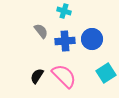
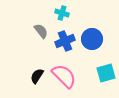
cyan cross: moved 2 px left, 2 px down
blue cross: rotated 18 degrees counterclockwise
cyan square: rotated 18 degrees clockwise
